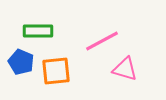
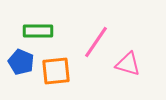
pink line: moved 6 px left, 1 px down; rotated 28 degrees counterclockwise
pink triangle: moved 3 px right, 5 px up
